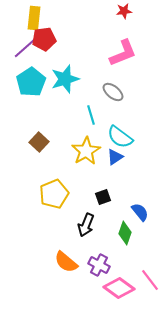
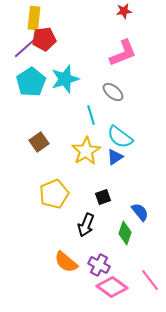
brown square: rotated 12 degrees clockwise
pink diamond: moved 7 px left, 1 px up
